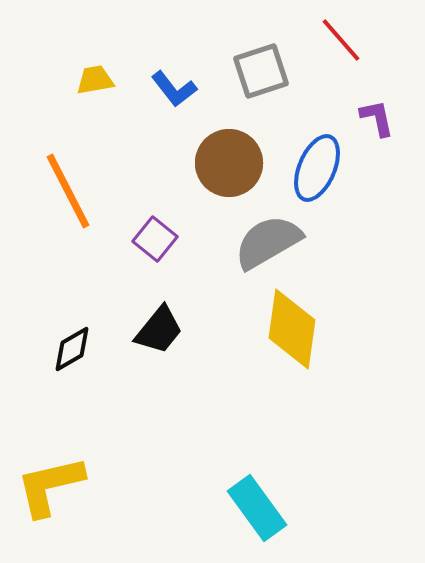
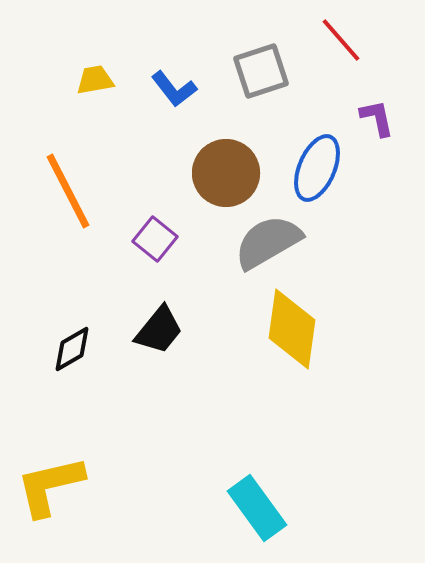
brown circle: moved 3 px left, 10 px down
